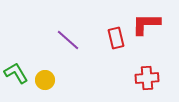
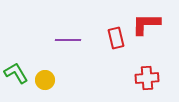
purple line: rotated 40 degrees counterclockwise
